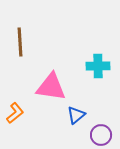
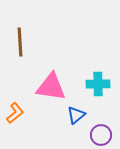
cyan cross: moved 18 px down
